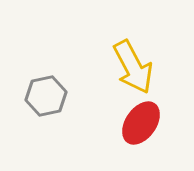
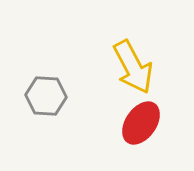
gray hexagon: rotated 15 degrees clockwise
